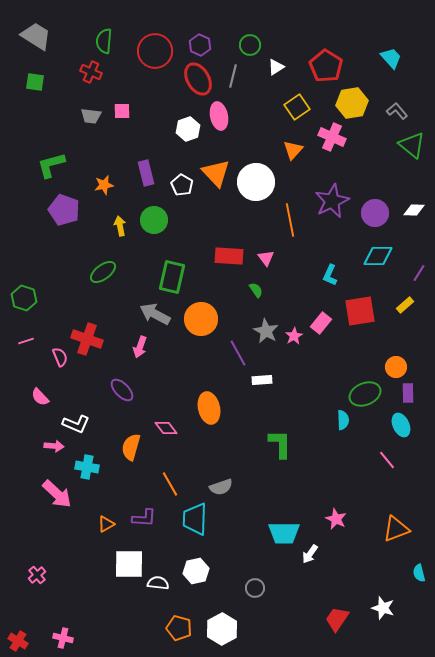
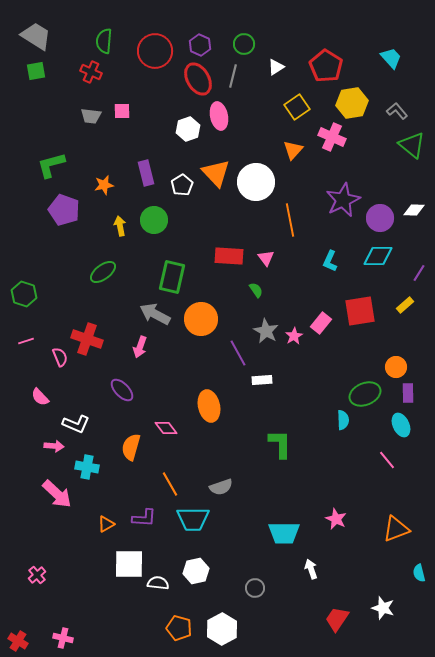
green circle at (250, 45): moved 6 px left, 1 px up
green square at (35, 82): moved 1 px right, 11 px up; rotated 18 degrees counterclockwise
white pentagon at (182, 185): rotated 10 degrees clockwise
purple star at (332, 201): moved 11 px right, 1 px up
purple circle at (375, 213): moved 5 px right, 5 px down
cyan L-shape at (330, 275): moved 14 px up
green hexagon at (24, 298): moved 4 px up
orange ellipse at (209, 408): moved 2 px up
cyan trapezoid at (195, 519): moved 2 px left; rotated 92 degrees counterclockwise
white arrow at (310, 554): moved 1 px right, 15 px down; rotated 126 degrees clockwise
